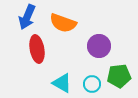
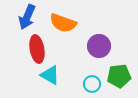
cyan triangle: moved 12 px left, 8 px up
